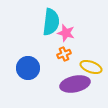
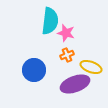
cyan semicircle: moved 1 px left, 1 px up
orange cross: moved 3 px right, 1 px down
blue circle: moved 6 px right, 2 px down
purple ellipse: rotated 8 degrees counterclockwise
